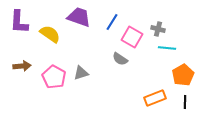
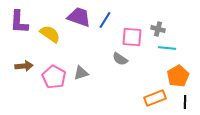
blue line: moved 7 px left, 2 px up
pink square: rotated 25 degrees counterclockwise
brown arrow: moved 2 px right
orange pentagon: moved 5 px left, 1 px down
